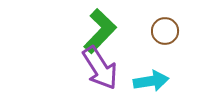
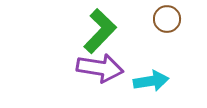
brown circle: moved 2 px right, 12 px up
purple arrow: rotated 48 degrees counterclockwise
